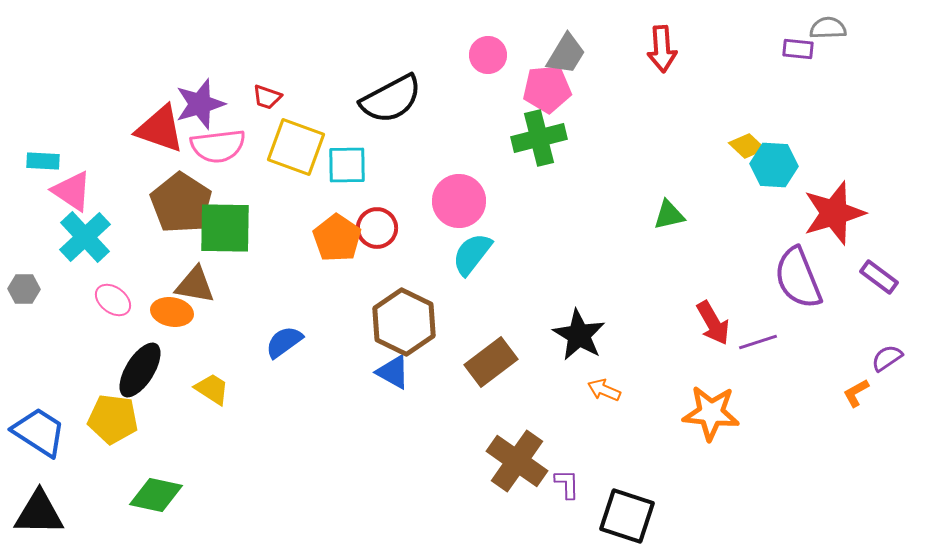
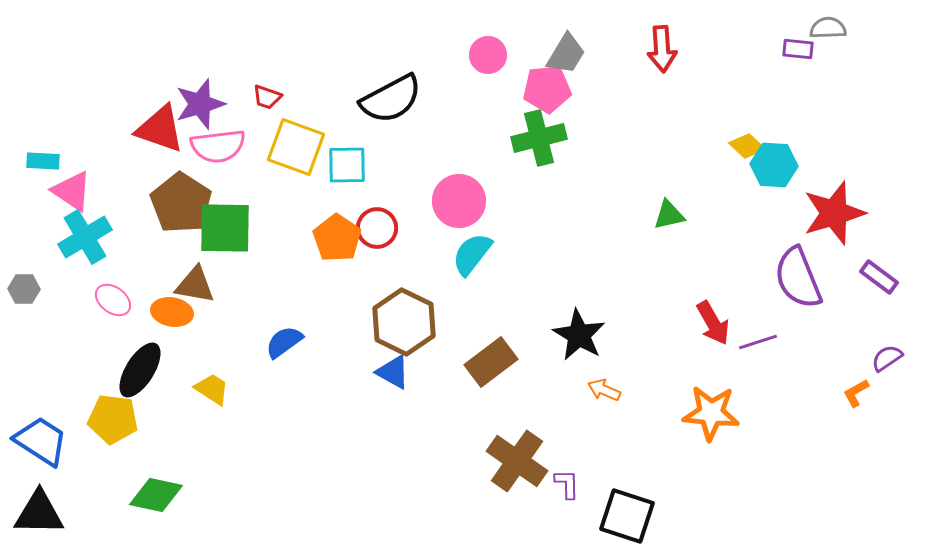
cyan cross at (85, 237): rotated 12 degrees clockwise
blue trapezoid at (39, 432): moved 2 px right, 9 px down
